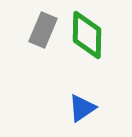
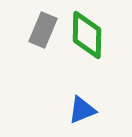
blue triangle: moved 2 px down; rotated 12 degrees clockwise
